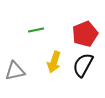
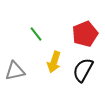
green line: moved 4 px down; rotated 63 degrees clockwise
black semicircle: moved 5 px down
